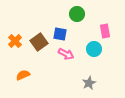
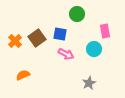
brown square: moved 2 px left, 4 px up
